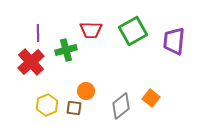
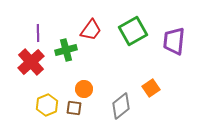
red trapezoid: rotated 55 degrees counterclockwise
orange circle: moved 2 px left, 2 px up
orange square: moved 10 px up; rotated 18 degrees clockwise
